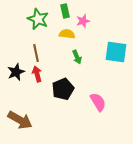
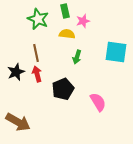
green arrow: rotated 40 degrees clockwise
brown arrow: moved 2 px left, 2 px down
